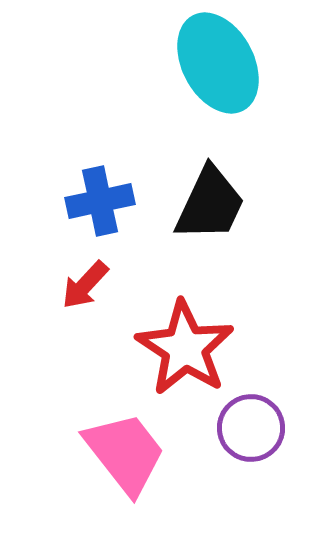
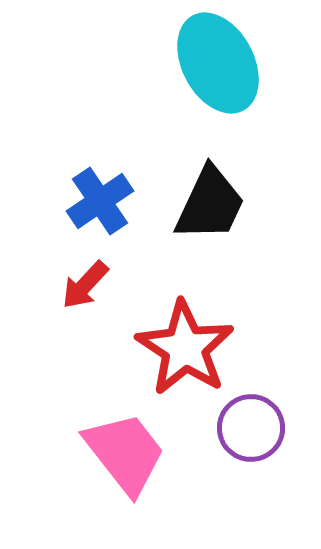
blue cross: rotated 22 degrees counterclockwise
